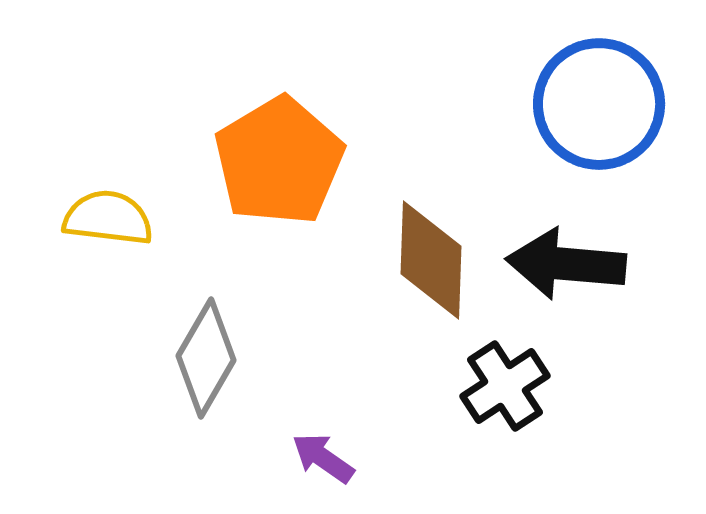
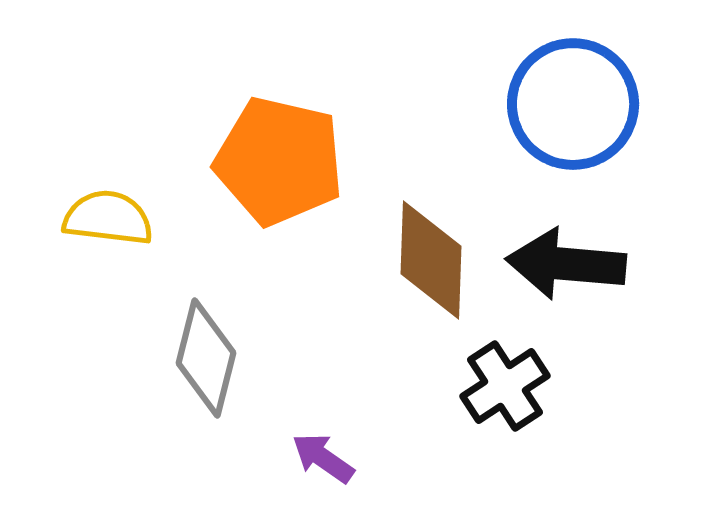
blue circle: moved 26 px left
orange pentagon: rotated 28 degrees counterclockwise
gray diamond: rotated 16 degrees counterclockwise
